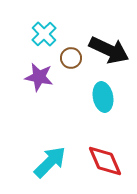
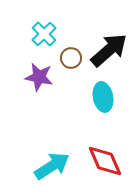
black arrow: rotated 66 degrees counterclockwise
cyan arrow: moved 2 px right, 4 px down; rotated 12 degrees clockwise
